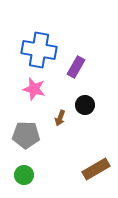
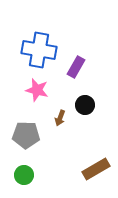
pink star: moved 3 px right, 1 px down
